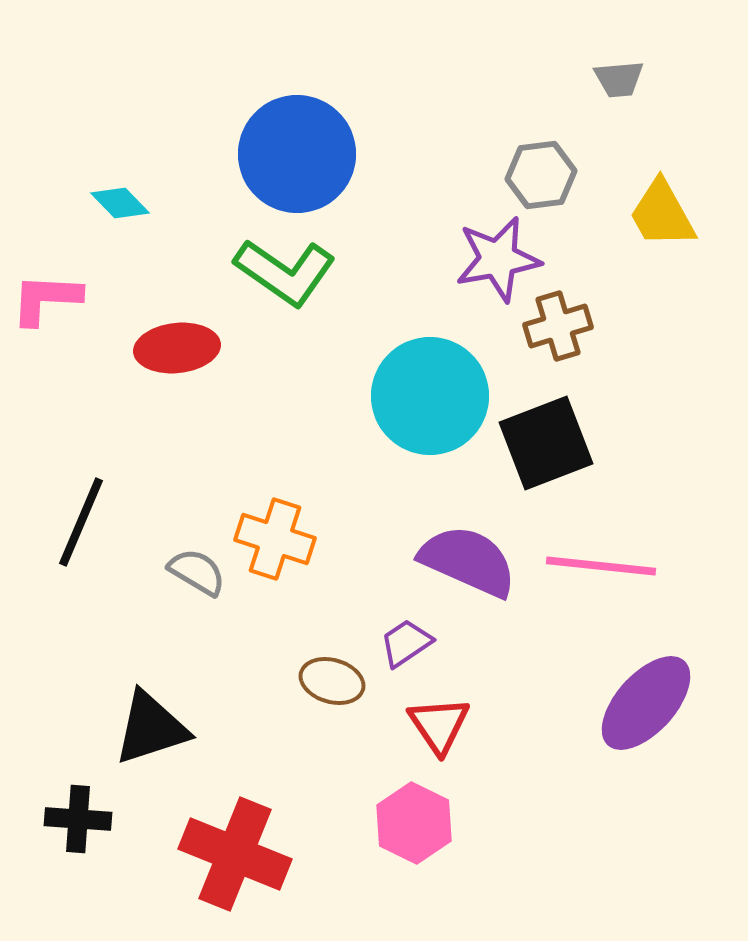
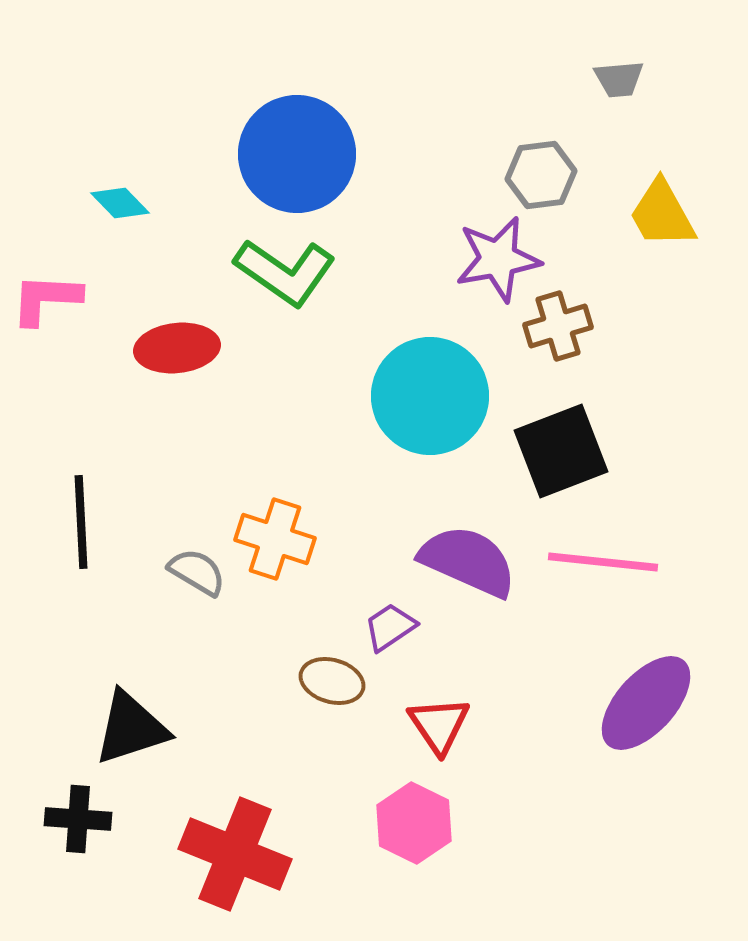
black square: moved 15 px right, 8 px down
black line: rotated 26 degrees counterclockwise
pink line: moved 2 px right, 4 px up
purple trapezoid: moved 16 px left, 16 px up
black triangle: moved 20 px left
